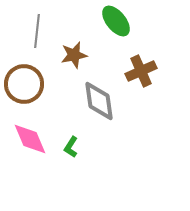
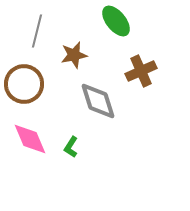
gray line: rotated 8 degrees clockwise
gray diamond: moved 1 px left; rotated 9 degrees counterclockwise
